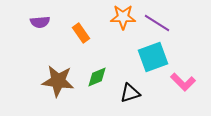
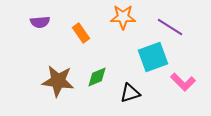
purple line: moved 13 px right, 4 px down
